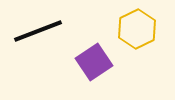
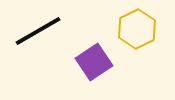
black line: rotated 9 degrees counterclockwise
